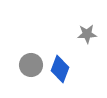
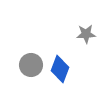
gray star: moved 1 px left
